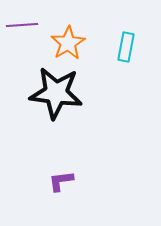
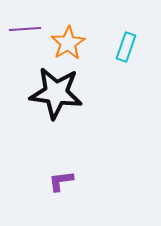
purple line: moved 3 px right, 4 px down
cyan rectangle: rotated 8 degrees clockwise
